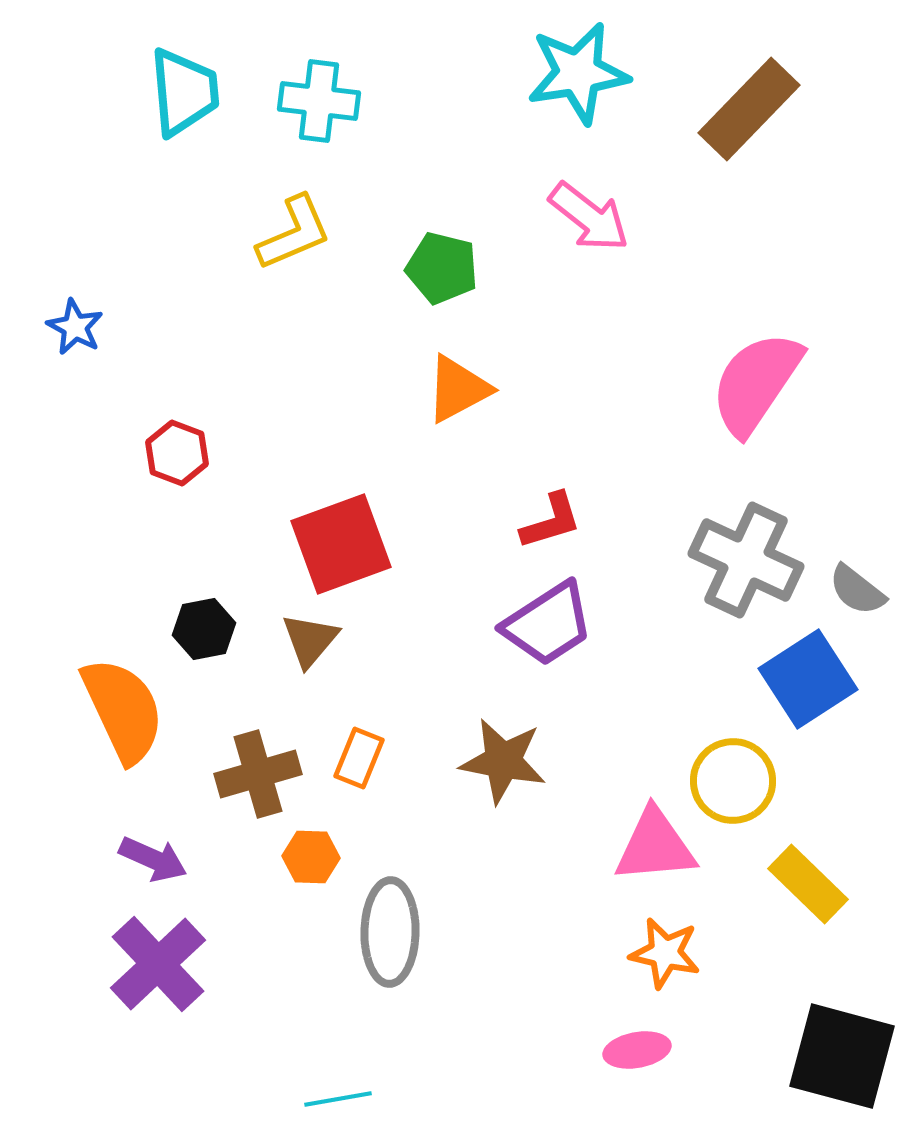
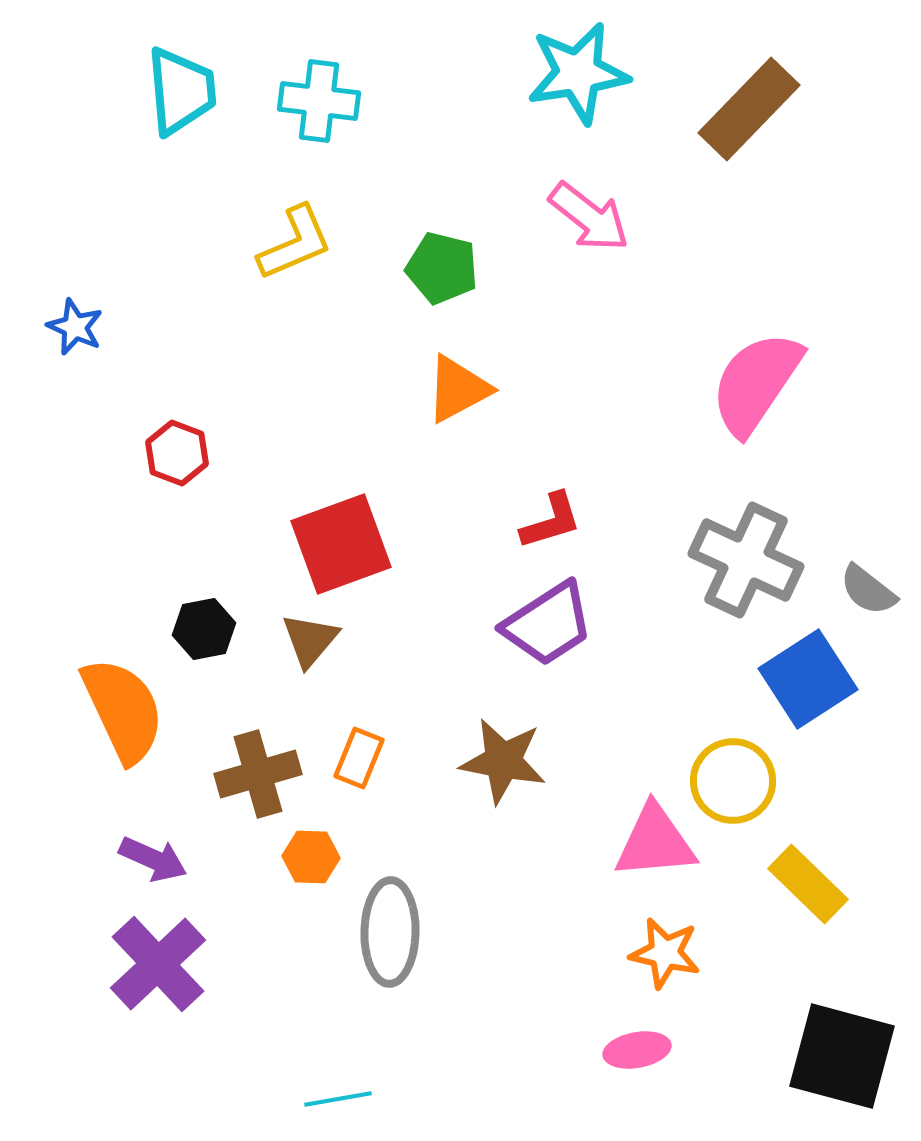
cyan trapezoid: moved 3 px left, 1 px up
yellow L-shape: moved 1 px right, 10 px down
blue star: rotated 4 degrees counterclockwise
gray semicircle: moved 11 px right
pink triangle: moved 4 px up
